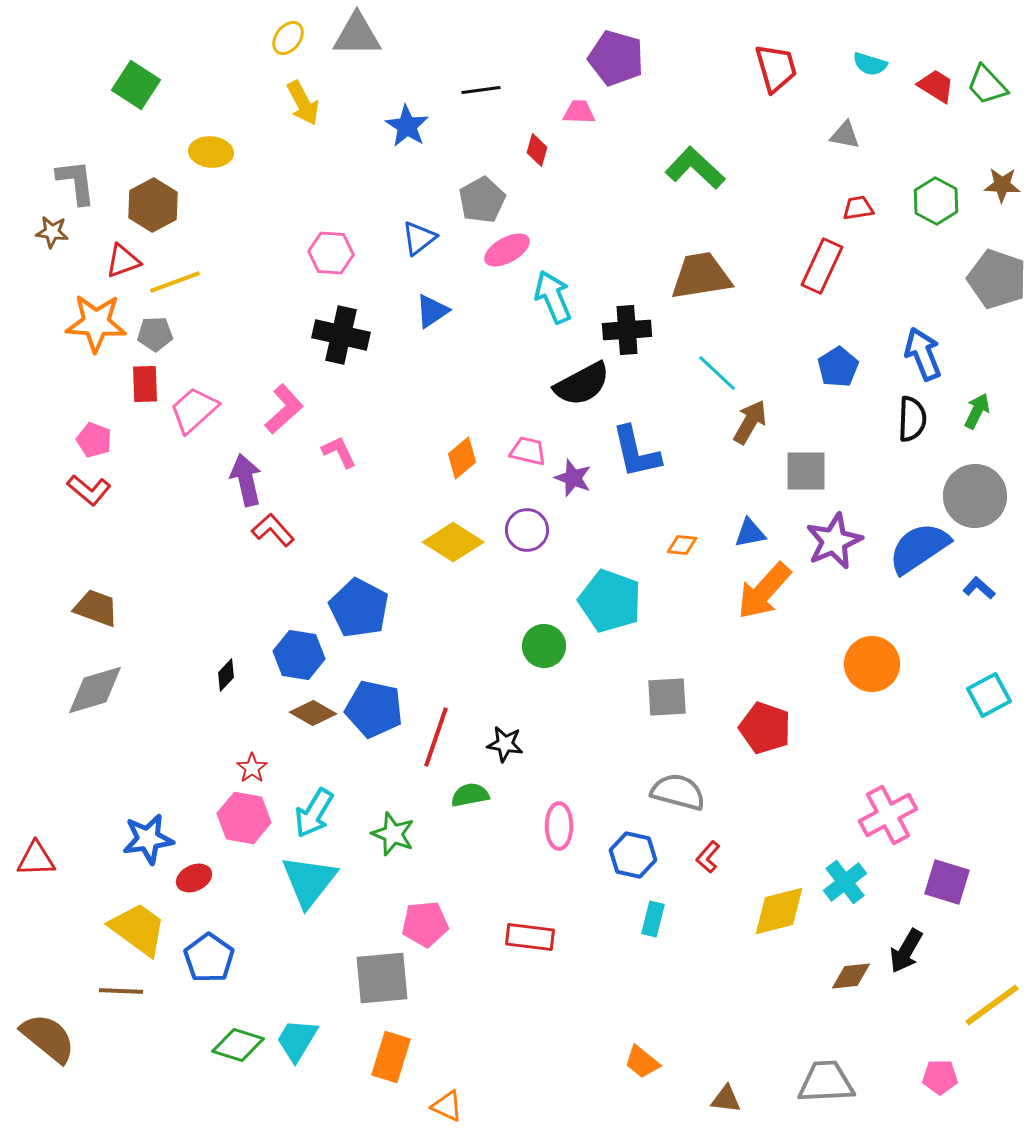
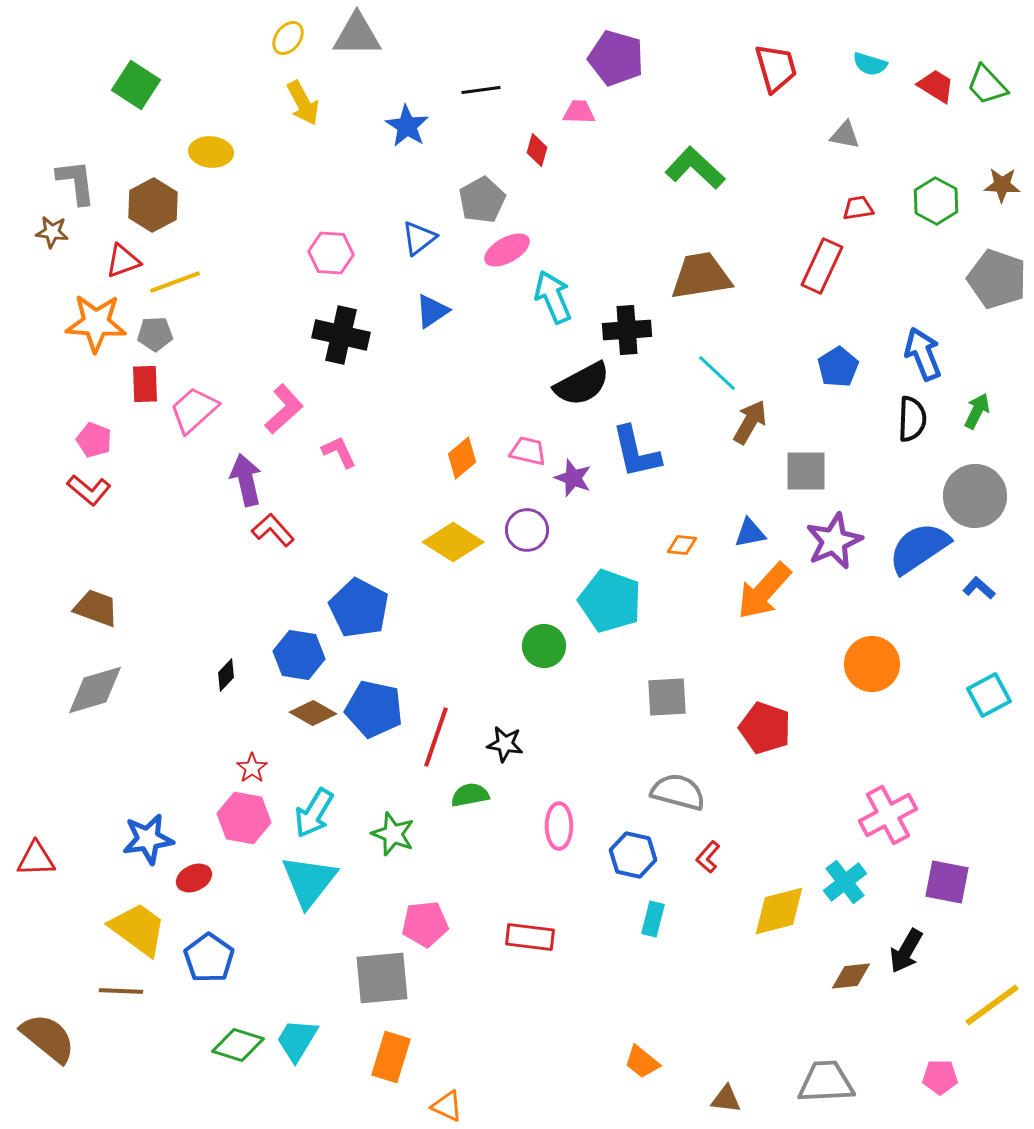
purple square at (947, 882): rotated 6 degrees counterclockwise
